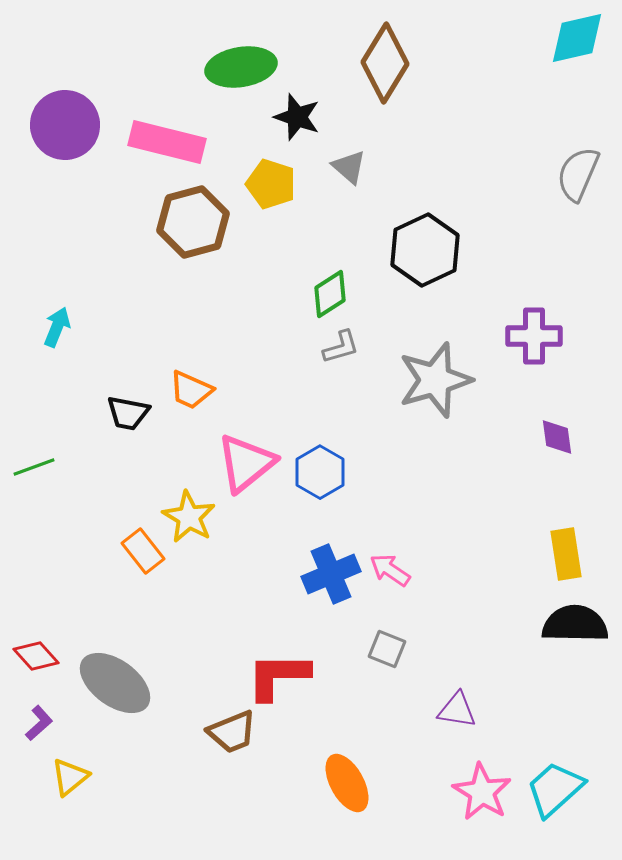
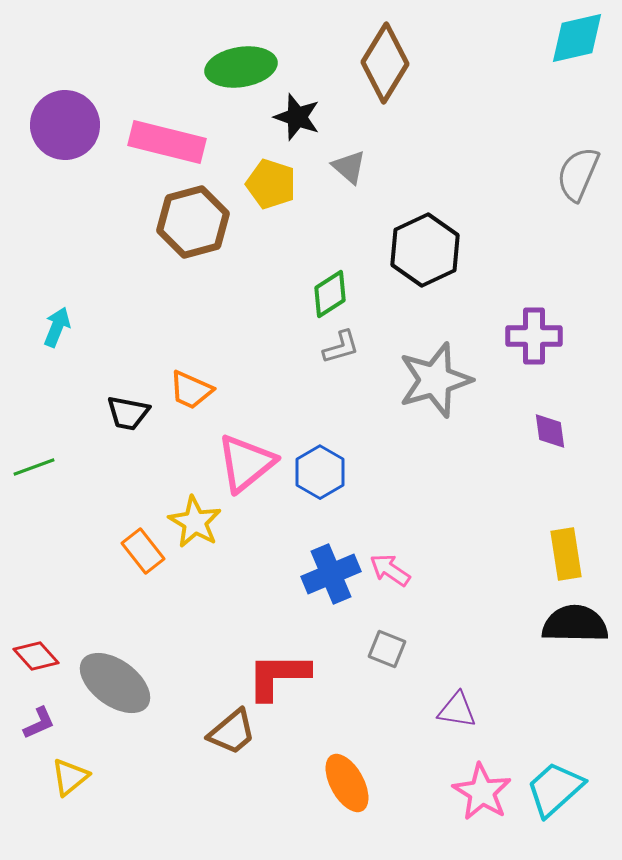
purple diamond: moved 7 px left, 6 px up
yellow star: moved 6 px right, 5 px down
purple L-shape: rotated 18 degrees clockwise
brown trapezoid: rotated 18 degrees counterclockwise
